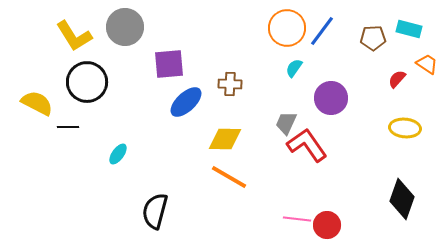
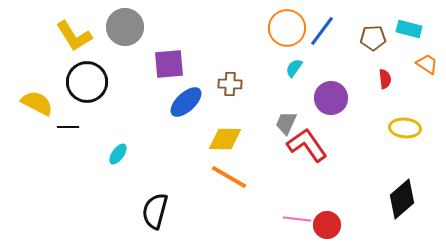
red semicircle: moved 12 px left; rotated 132 degrees clockwise
black diamond: rotated 30 degrees clockwise
